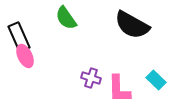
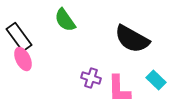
green semicircle: moved 1 px left, 2 px down
black semicircle: moved 14 px down
black rectangle: rotated 12 degrees counterclockwise
pink ellipse: moved 2 px left, 3 px down
